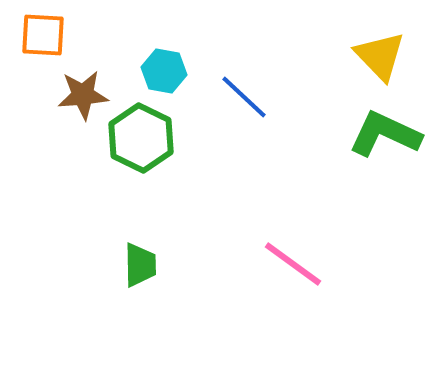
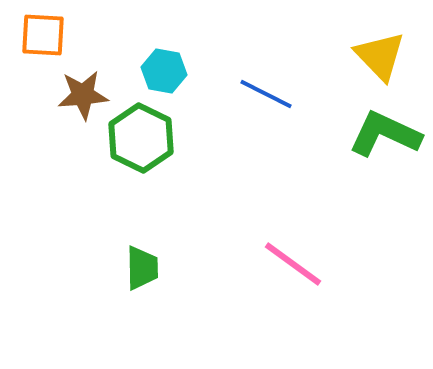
blue line: moved 22 px right, 3 px up; rotated 16 degrees counterclockwise
green trapezoid: moved 2 px right, 3 px down
